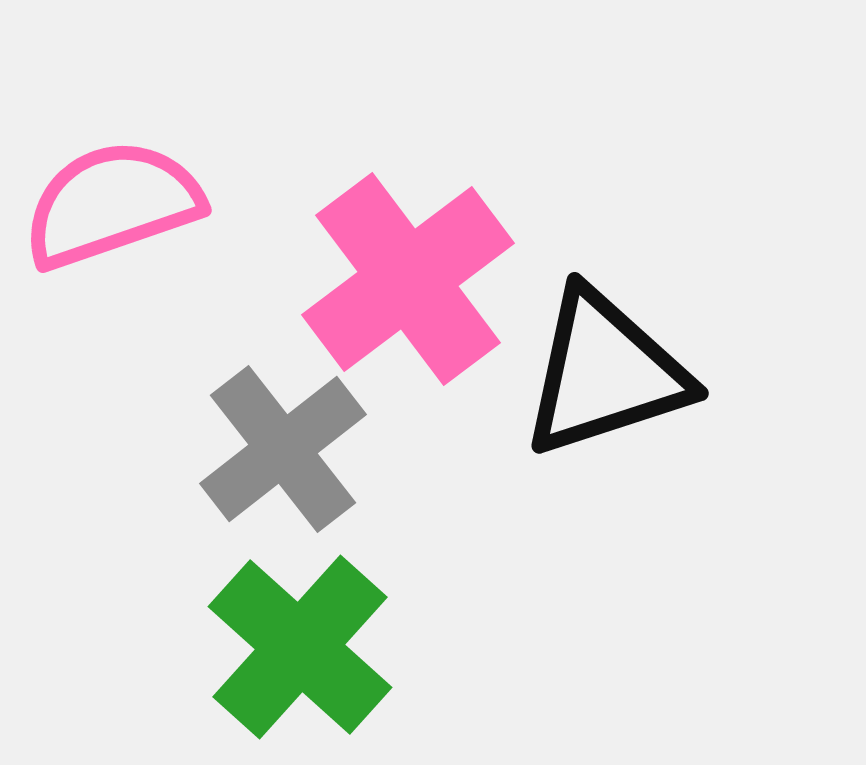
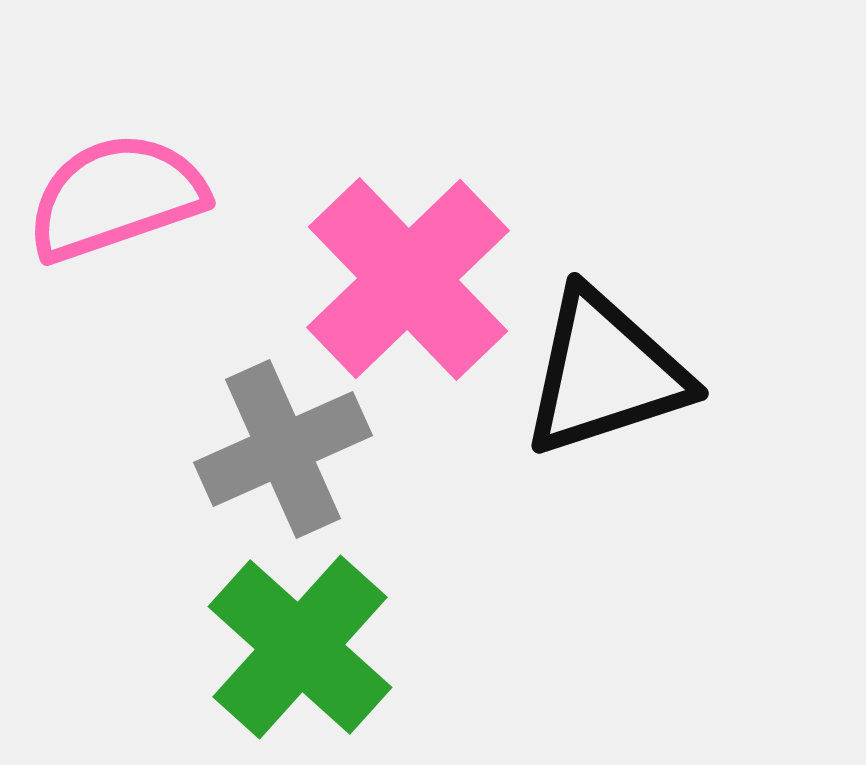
pink semicircle: moved 4 px right, 7 px up
pink cross: rotated 7 degrees counterclockwise
gray cross: rotated 14 degrees clockwise
